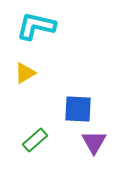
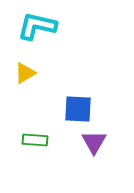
cyan L-shape: moved 1 px right
green rectangle: rotated 45 degrees clockwise
